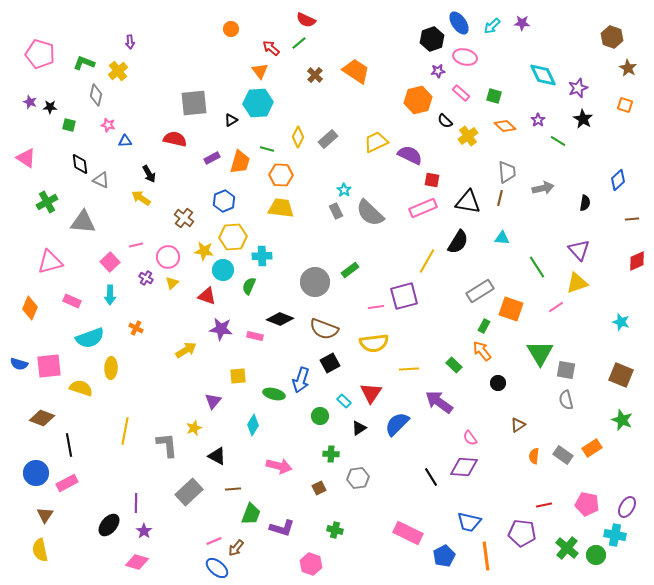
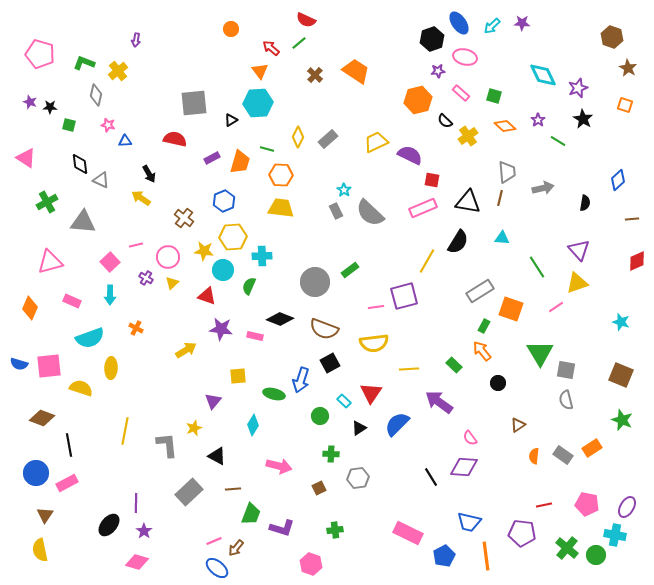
purple arrow at (130, 42): moved 6 px right, 2 px up; rotated 16 degrees clockwise
green cross at (335, 530): rotated 21 degrees counterclockwise
